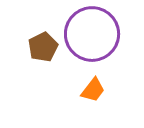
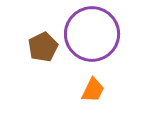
orange trapezoid: rotated 12 degrees counterclockwise
